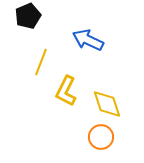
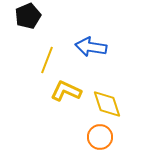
blue arrow: moved 3 px right, 7 px down; rotated 16 degrees counterclockwise
yellow line: moved 6 px right, 2 px up
yellow L-shape: rotated 88 degrees clockwise
orange circle: moved 1 px left
